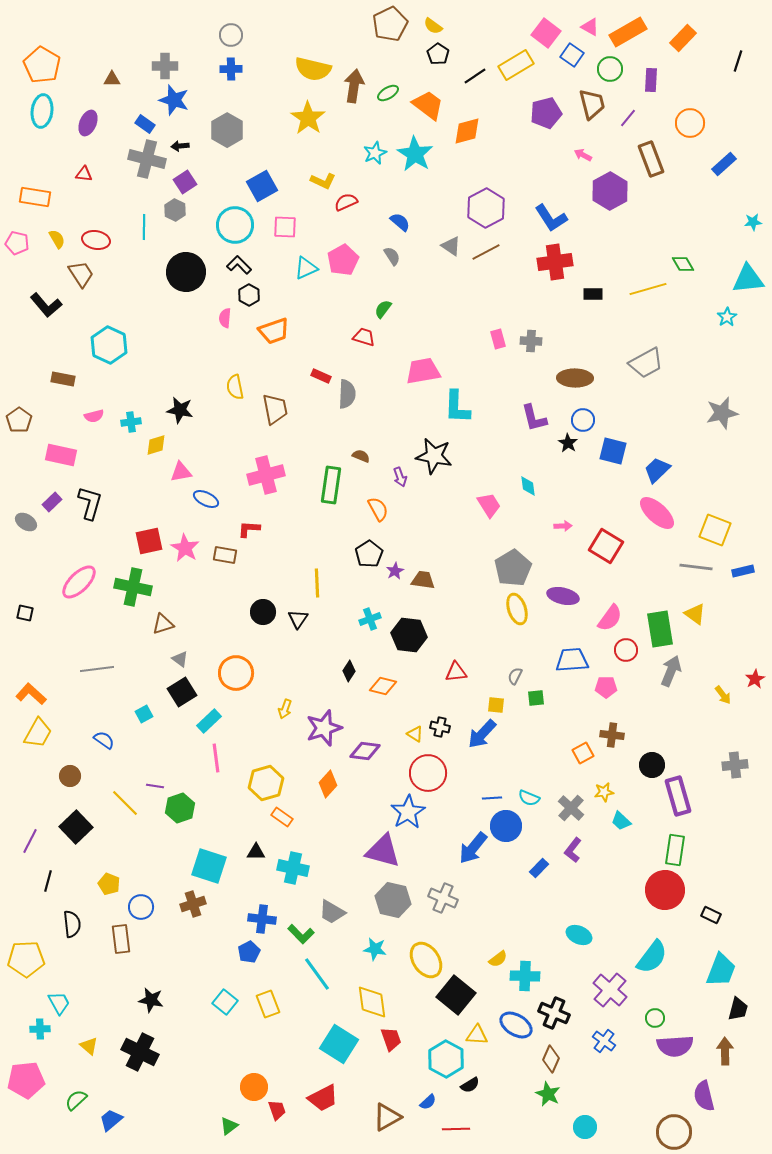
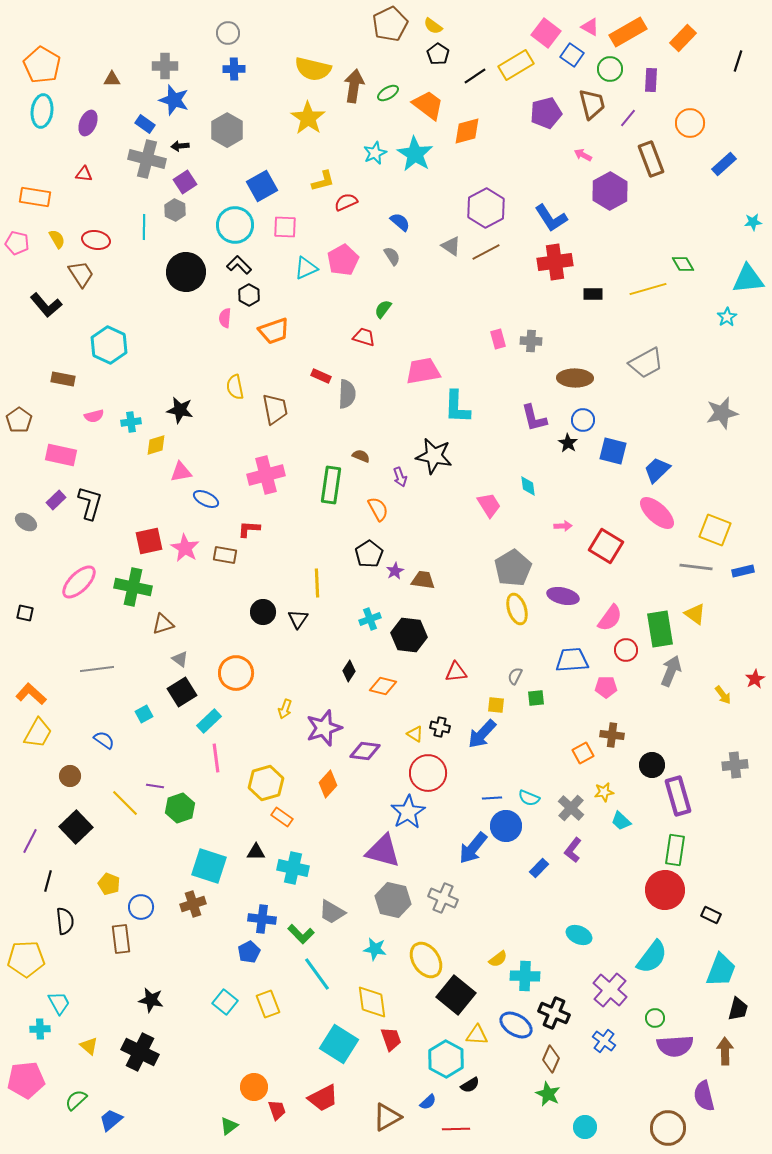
gray circle at (231, 35): moved 3 px left, 2 px up
blue cross at (231, 69): moved 3 px right
yellow L-shape at (323, 181): rotated 40 degrees counterclockwise
purple rectangle at (52, 502): moved 4 px right, 2 px up
black semicircle at (72, 924): moved 7 px left, 3 px up
brown circle at (674, 1132): moved 6 px left, 4 px up
